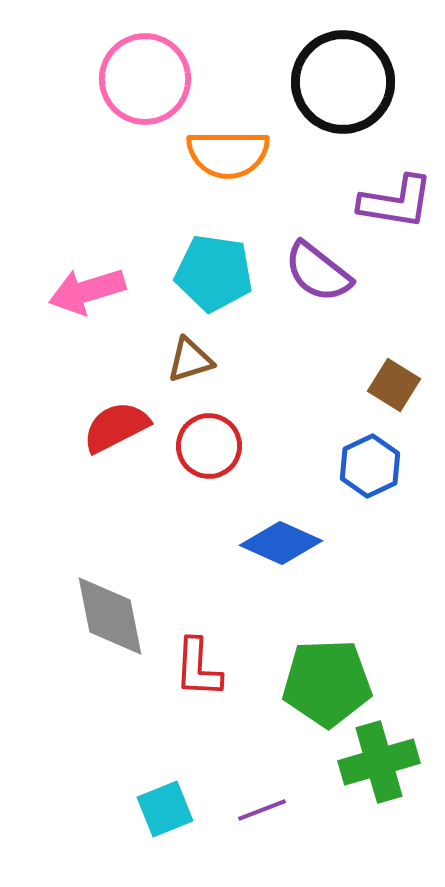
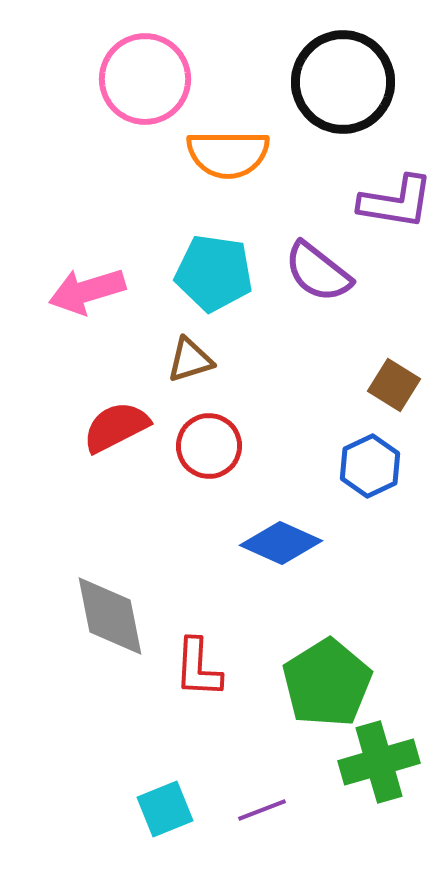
green pentagon: rotated 30 degrees counterclockwise
